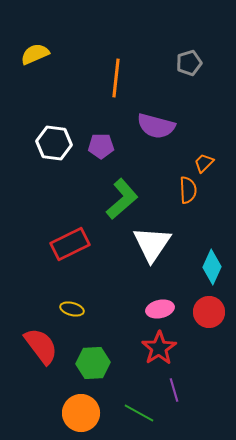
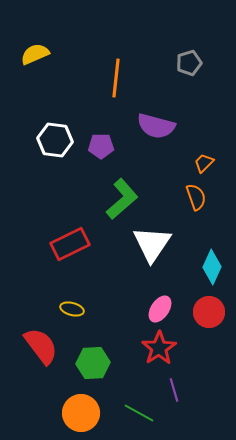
white hexagon: moved 1 px right, 3 px up
orange semicircle: moved 8 px right, 7 px down; rotated 16 degrees counterclockwise
pink ellipse: rotated 44 degrees counterclockwise
